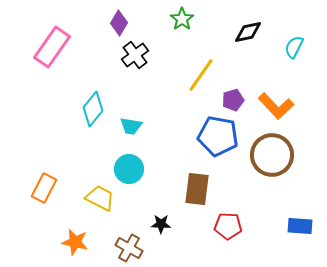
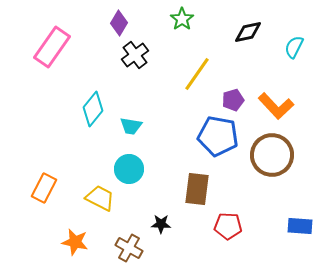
yellow line: moved 4 px left, 1 px up
